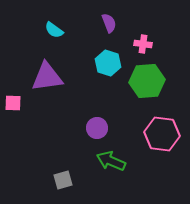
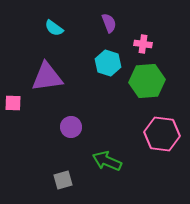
cyan semicircle: moved 2 px up
purple circle: moved 26 px left, 1 px up
green arrow: moved 4 px left
